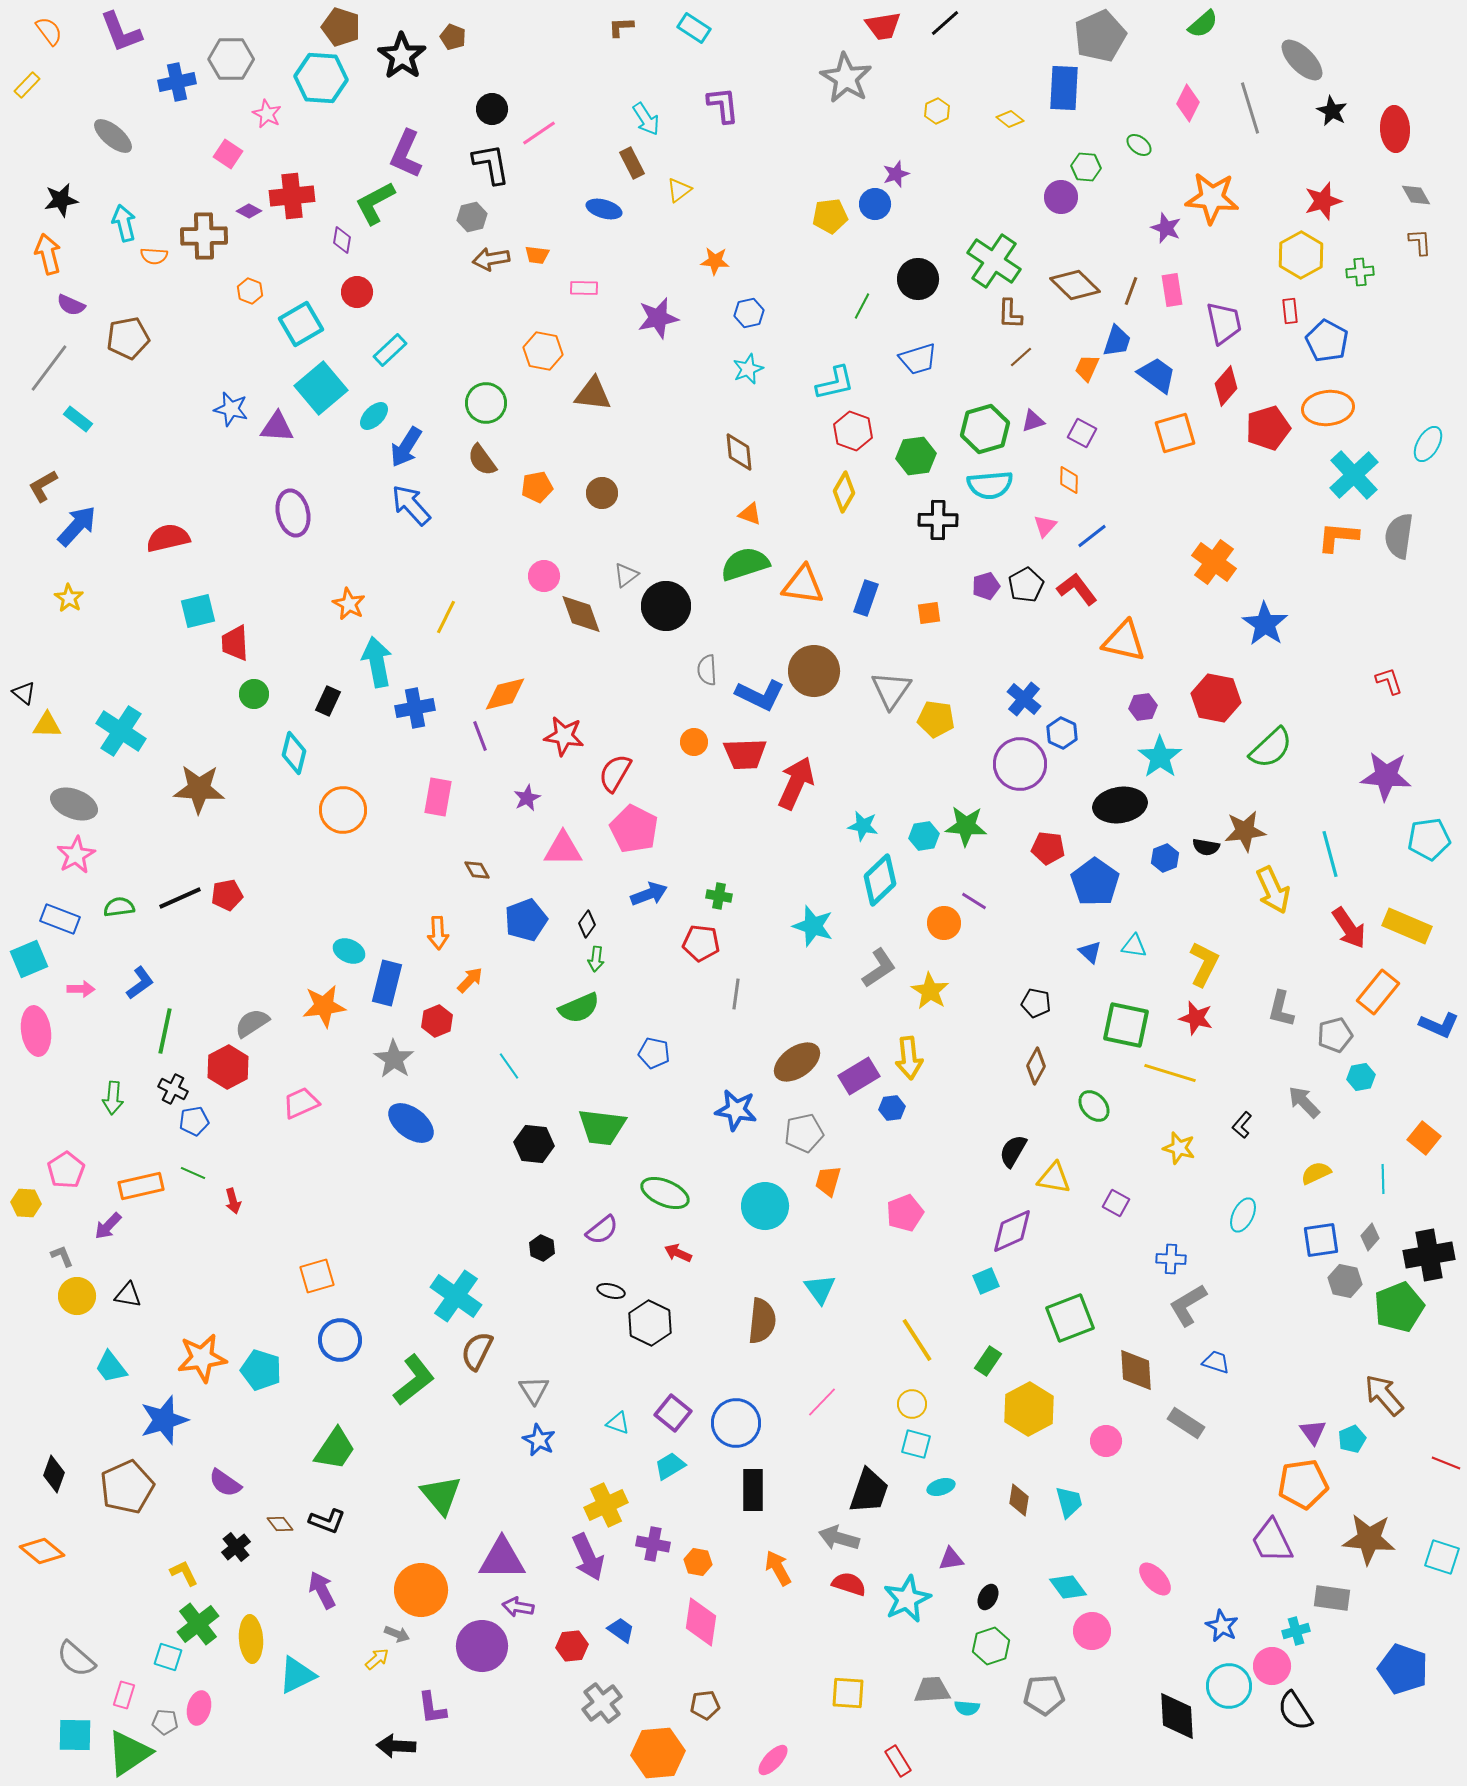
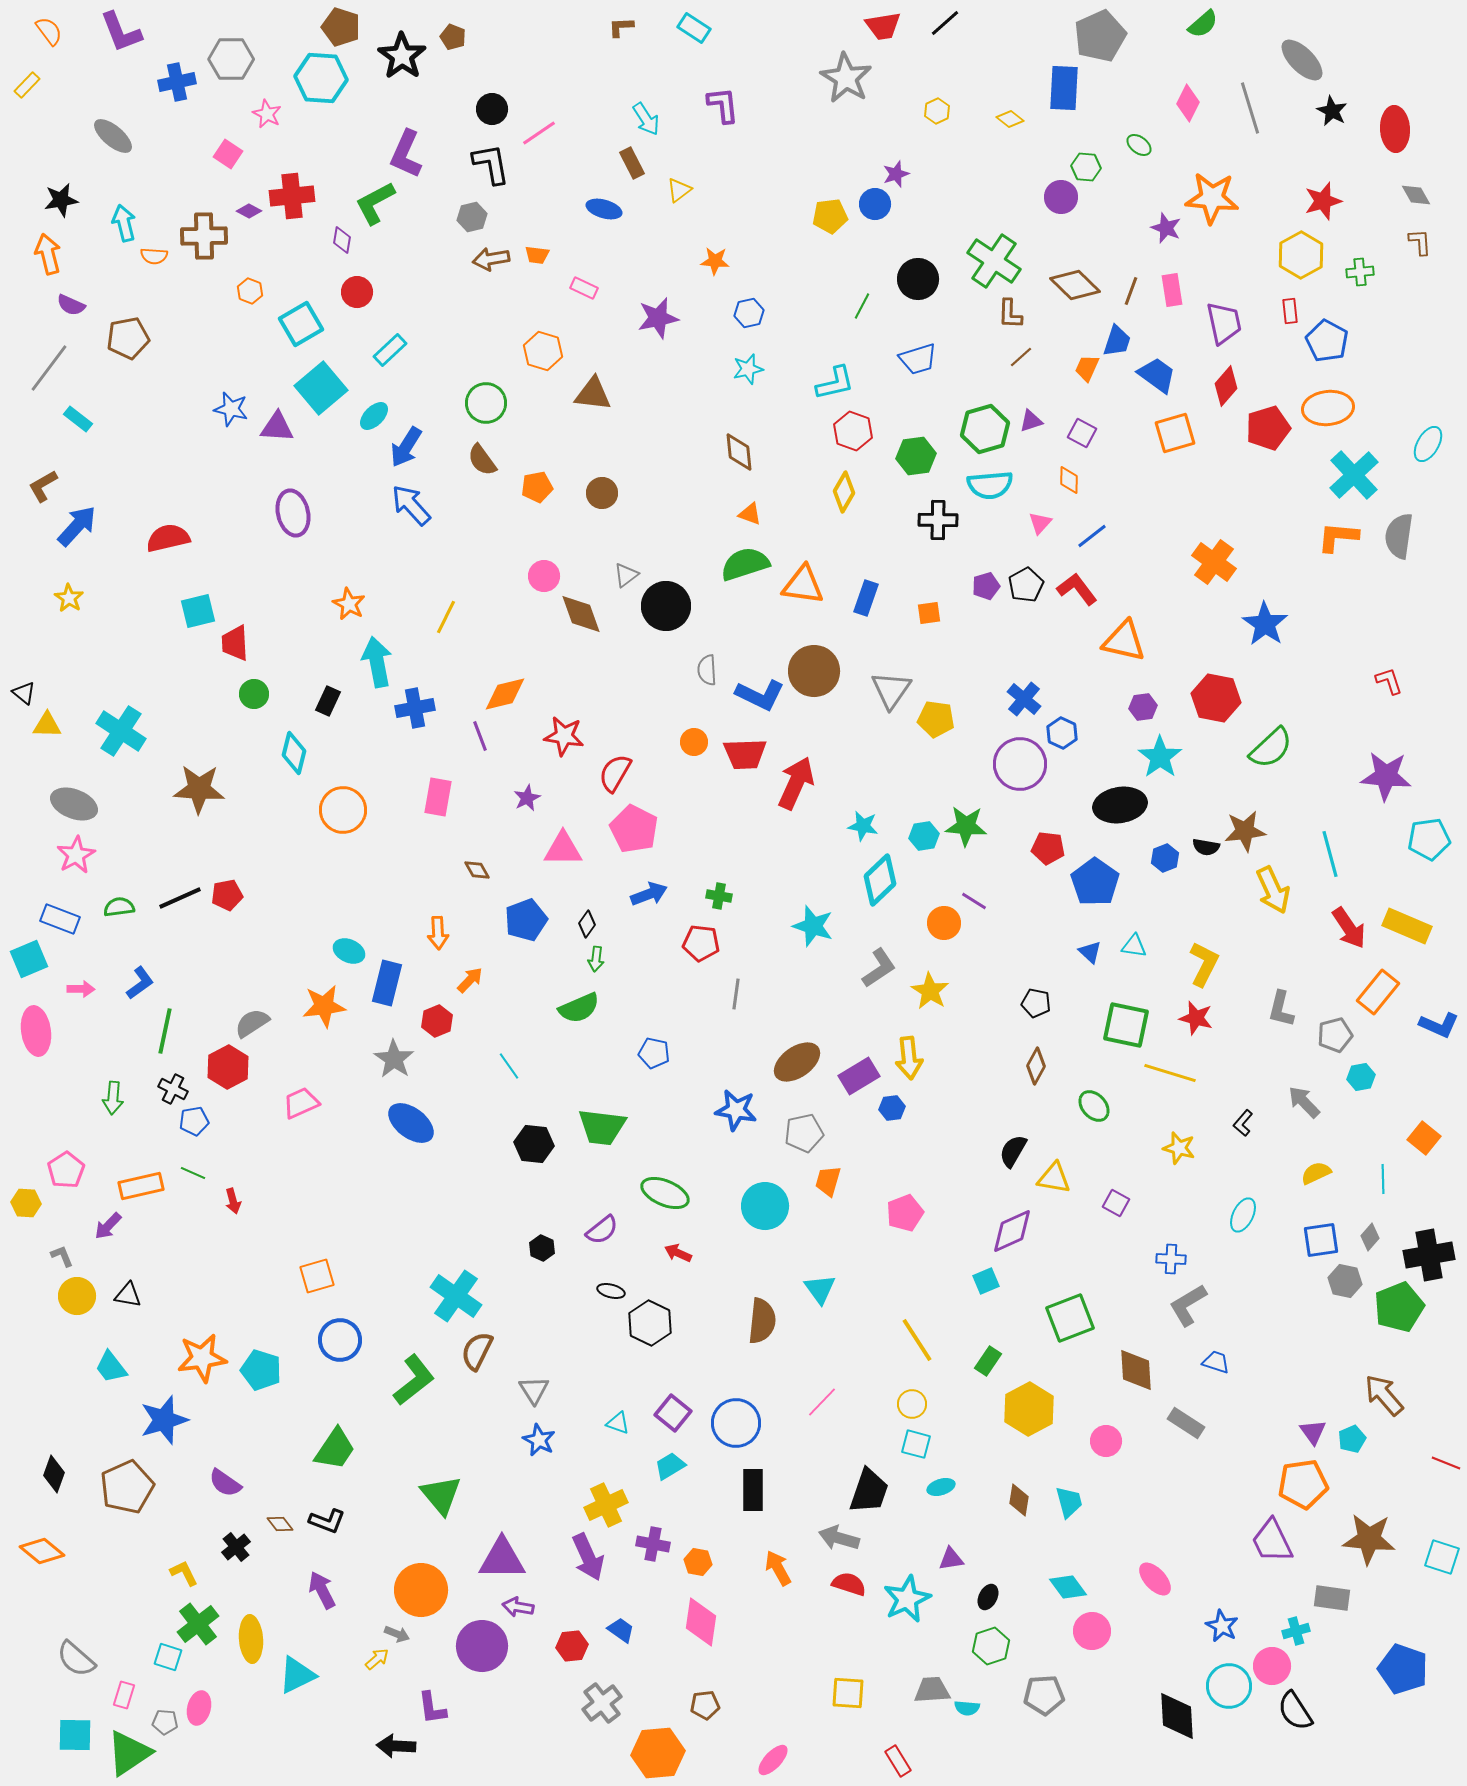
pink rectangle at (584, 288): rotated 24 degrees clockwise
orange hexagon at (543, 351): rotated 6 degrees clockwise
cyan star at (748, 369): rotated 8 degrees clockwise
purple triangle at (1033, 421): moved 2 px left
pink triangle at (1045, 526): moved 5 px left, 3 px up
black L-shape at (1242, 1125): moved 1 px right, 2 px up
